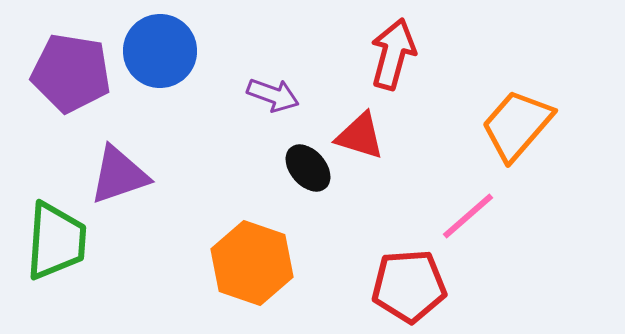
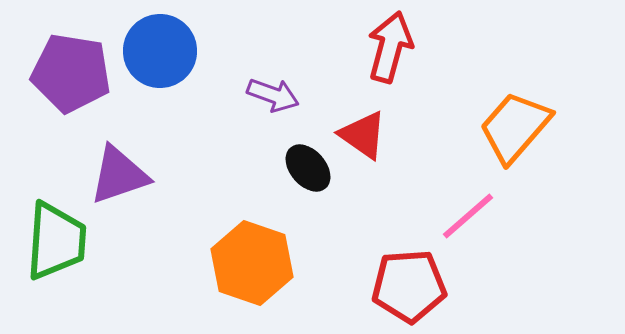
red arrow: moved 3 px left, 7 px up
orange trapezoid: moved 2 px left, 2 px down
red triangle: moved 3 px right, 1 px up; rotated 18 degrees clockwise
